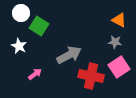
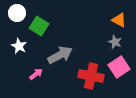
white circle: moved 4 px left
gray star: rotated 16 degrees clockwise
gray arrow: moved 9 px left
pink arrow: moved 1 px right
